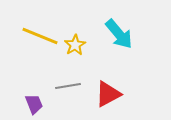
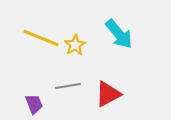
yellow line: moved 1 px right, 2 px down
